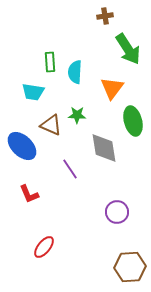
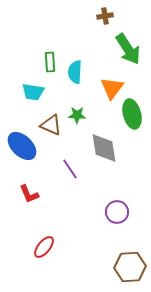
green ellipse: moved 1 px left, 7 px up
